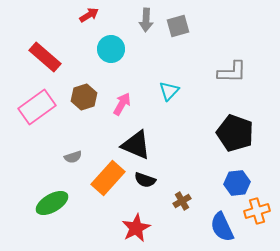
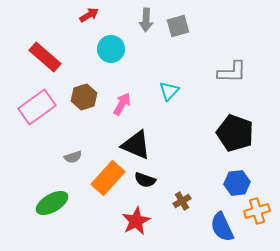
red star: moved 7 px up
